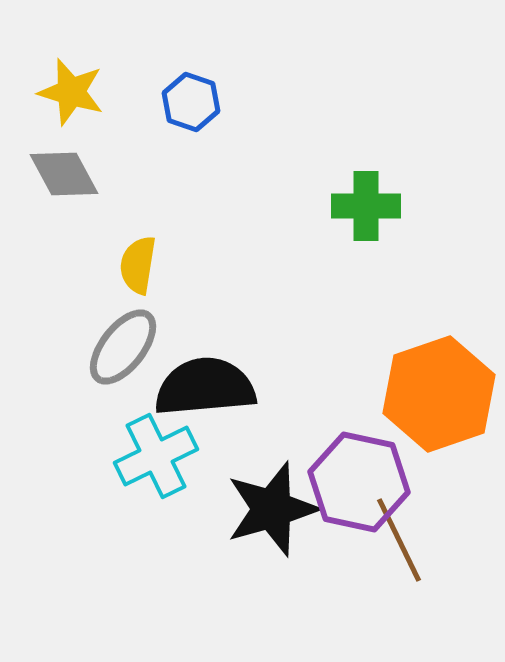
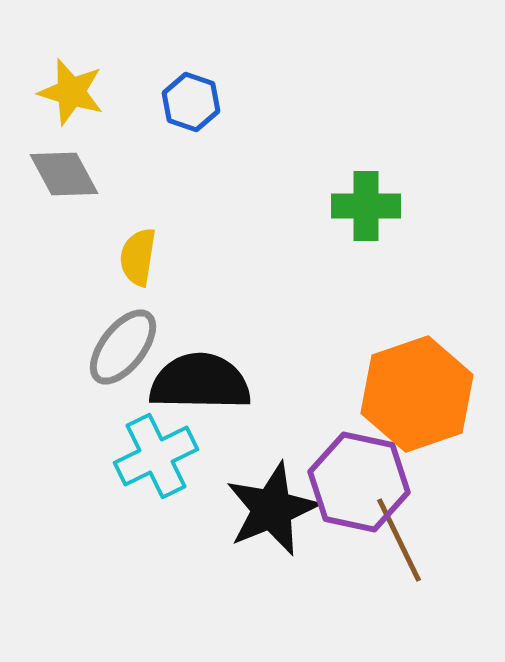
yellow semicircle: moved 8 px up
black semicircle: moved 5 px left, 5 px up; rotated 6 degrees clockwise
orange hexagon: moved 22 px left
black star: rotated 6 degrees counterclockwise
